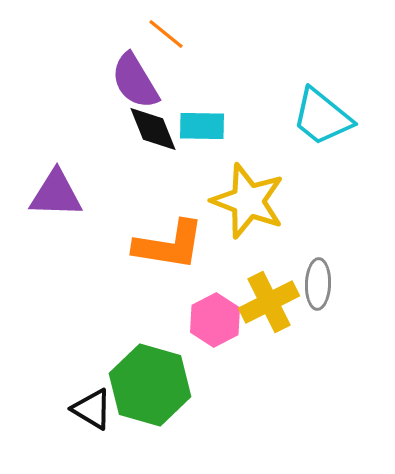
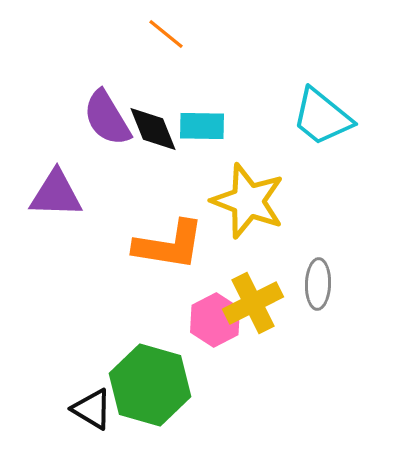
purple semicircle: moved 28 px left, 37 px down
yellow cross: moved 16 px left, 1 px down
